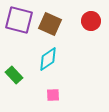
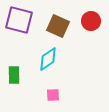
brown square: moved 8 px right, 2 px down
green rectangle: rotated 42 degrees clockwise
